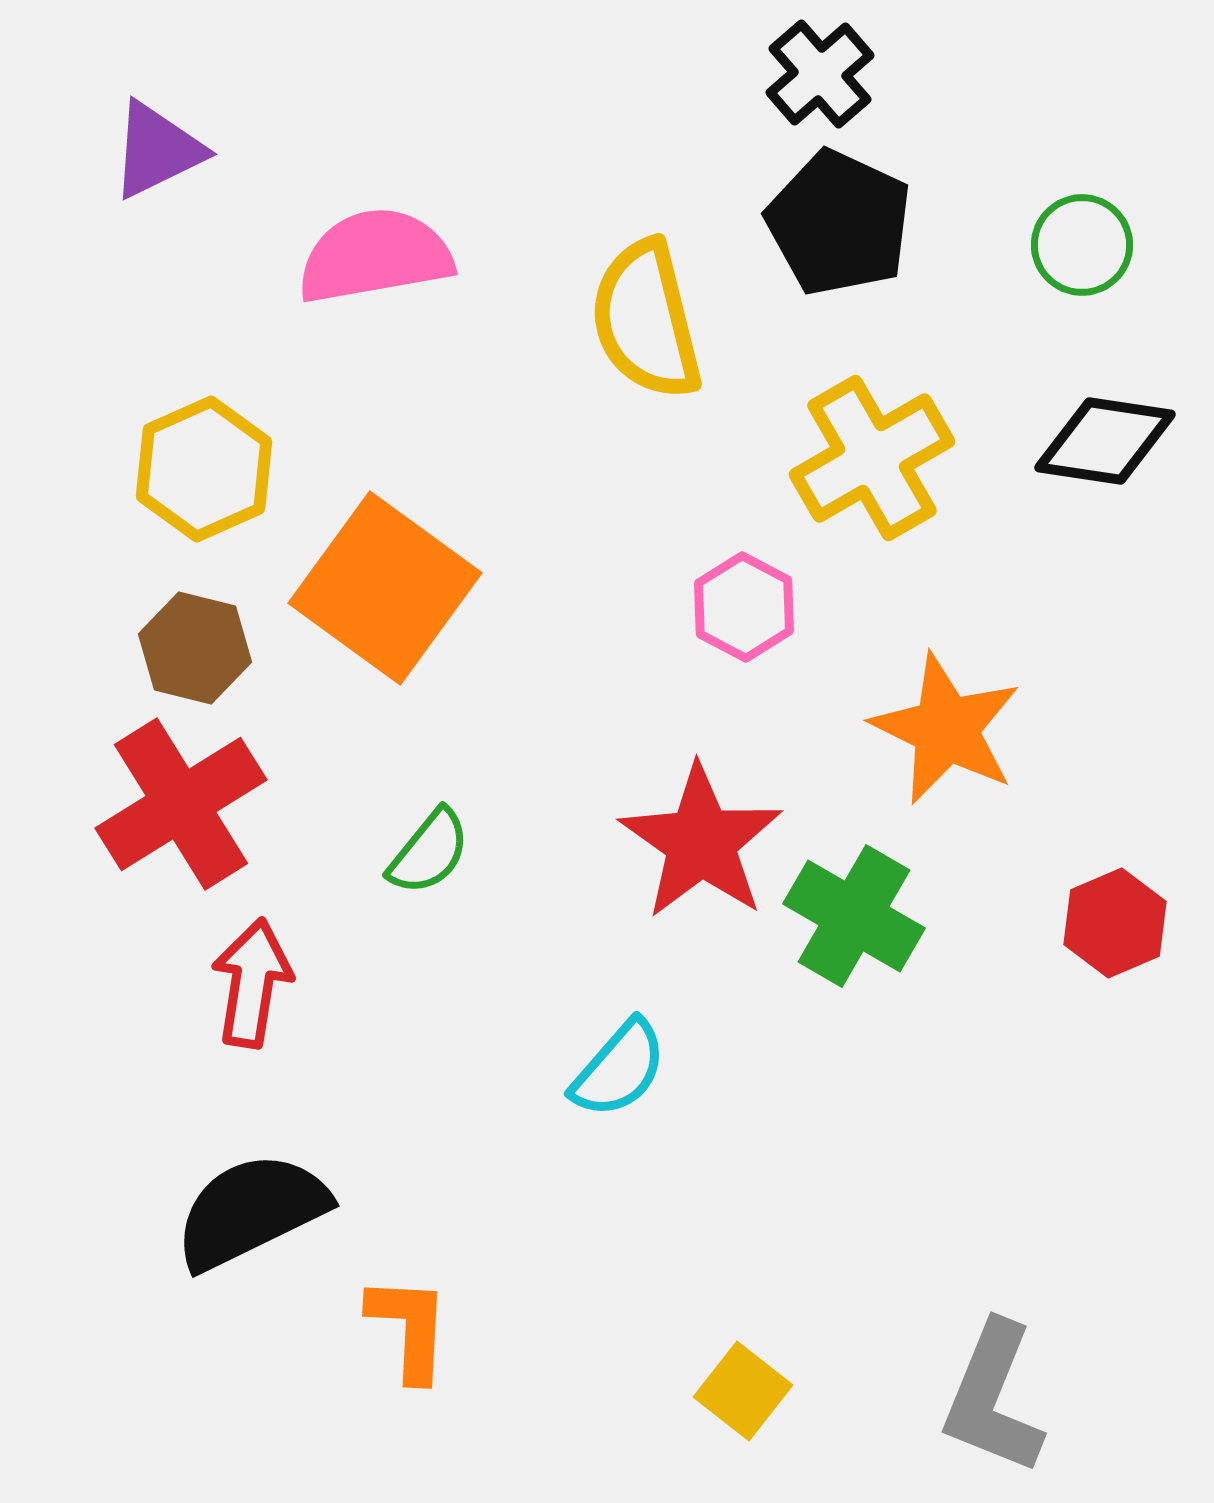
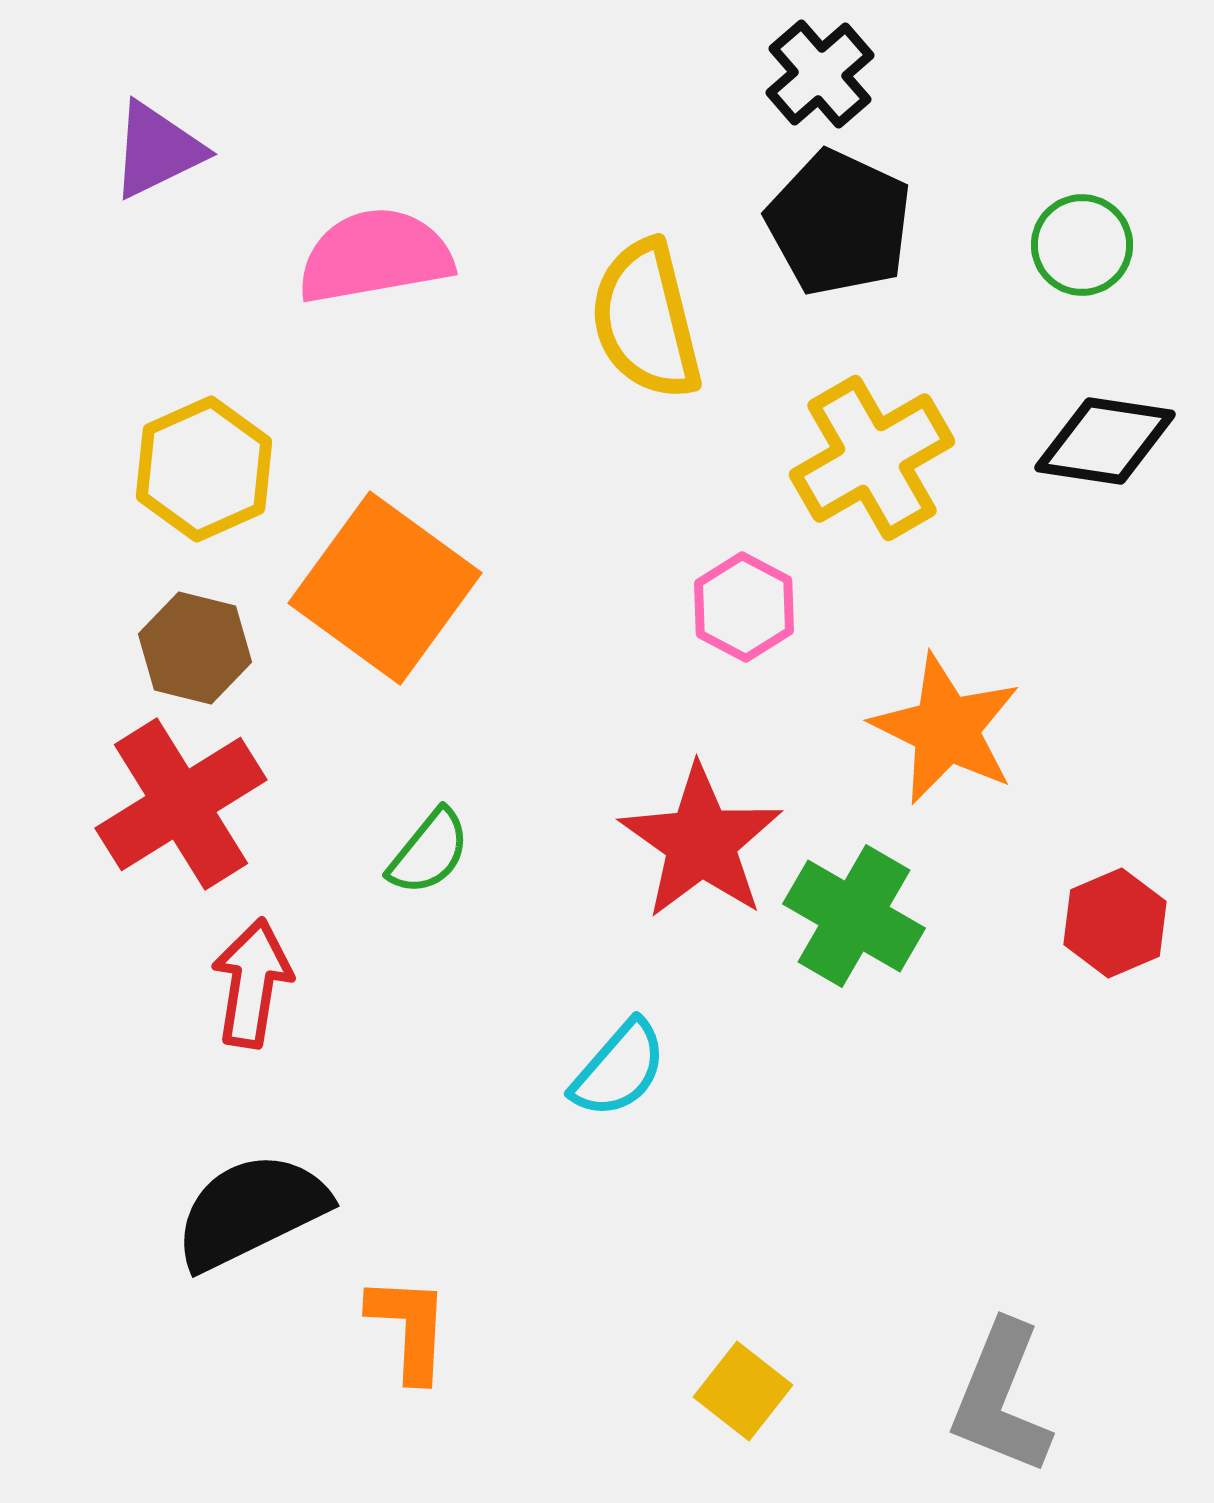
gray L-shape: moved 8 px right
